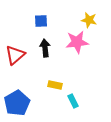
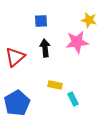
red triangle: moved 2 px down
cyan rectangle: moved 2 px up
